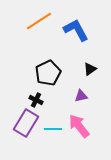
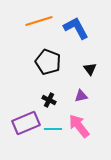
orange line: rotated 16 degrees clockwise
blue L-shape: moved 2 px up
black triangle: rotated 32 degrees counterclockwise
black pentagon: moved 11 px up; rotated 25 degrees counterclockwise
black cross: moved 13 px right
purple rectangle: rotated 36 degrees clockwise
